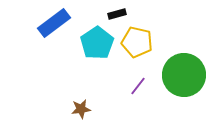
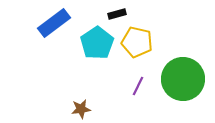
green circle: moved 1 px left, 4 px down
purple line: rotated 12 degrees counterclockwise
